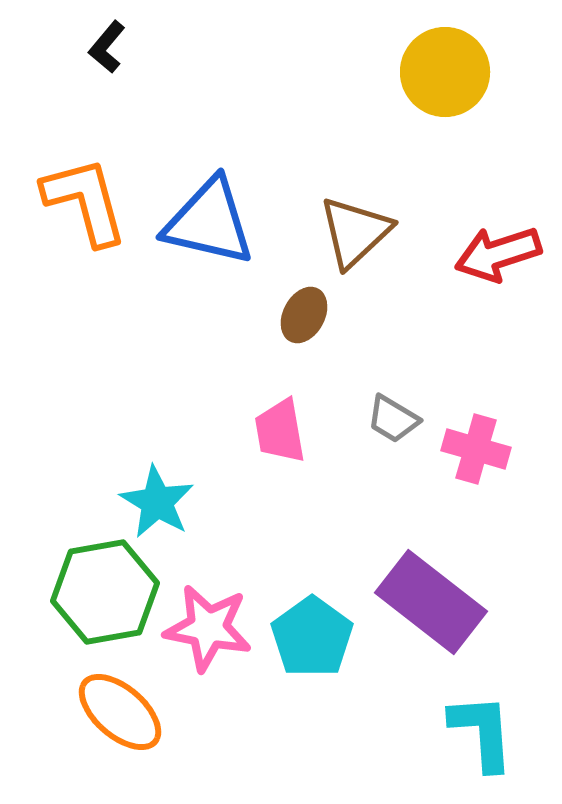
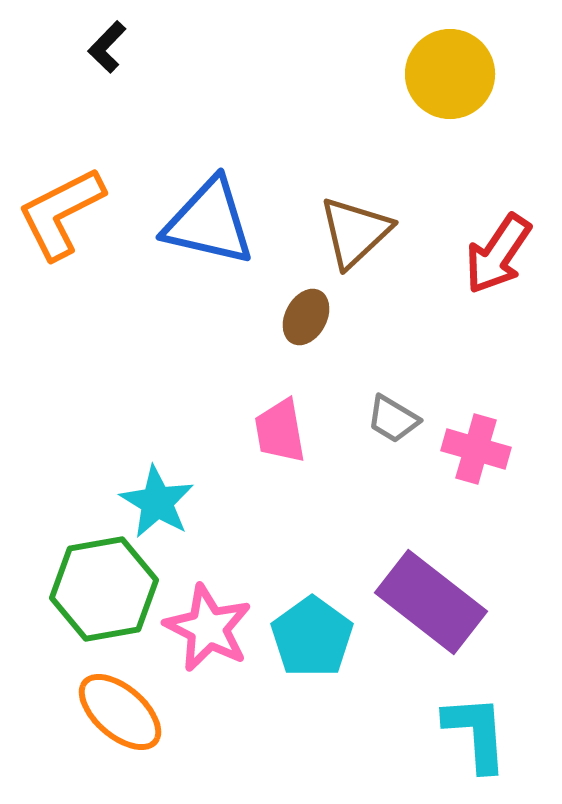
black L-shape: rotated 4 degrees clockwise
yellow circle: moved 5 px right, 2 px down
orange L-shape: moved 24 px left, 12 px down; rotated 102 degrees counterclockwise
red arrow: rotated 38 degrees counterclockwise
brown ellipse: moved 2 px right, 2 px down
green hexagon: moved 1 px left, 3 px up
pink star: rotated 16 degrees clockwise
cyan L-shape: moved 6 px left, 1 px down
